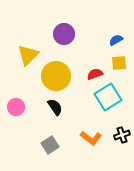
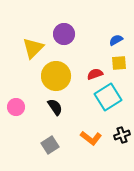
yellow triangle: moved 5 px right, 7 px up
